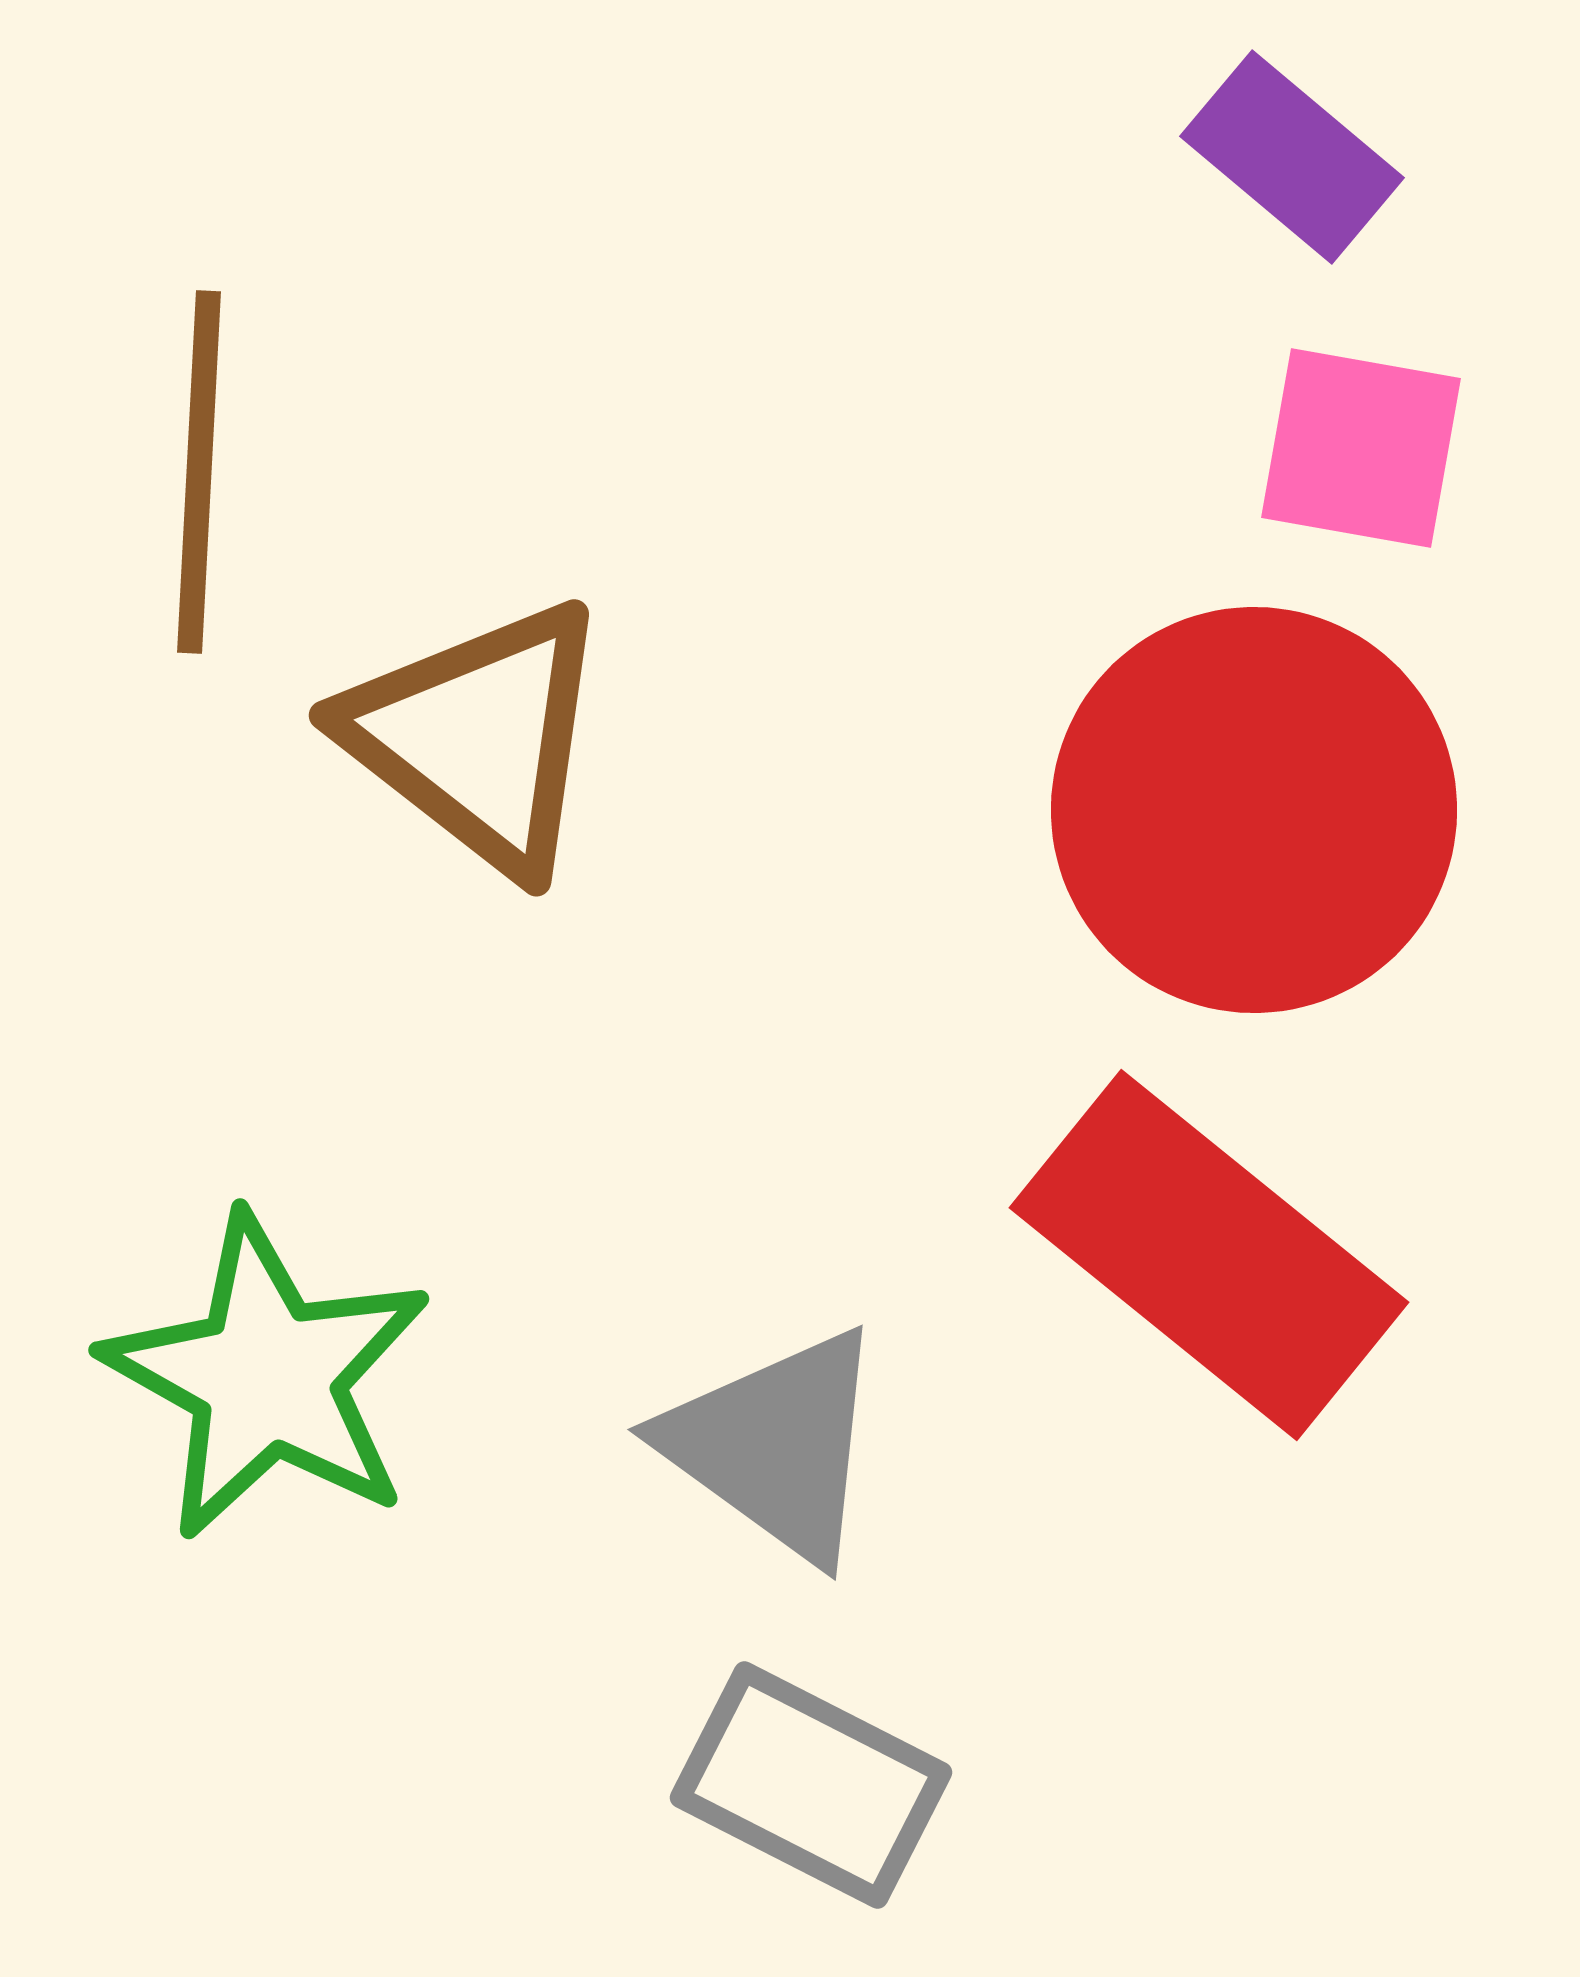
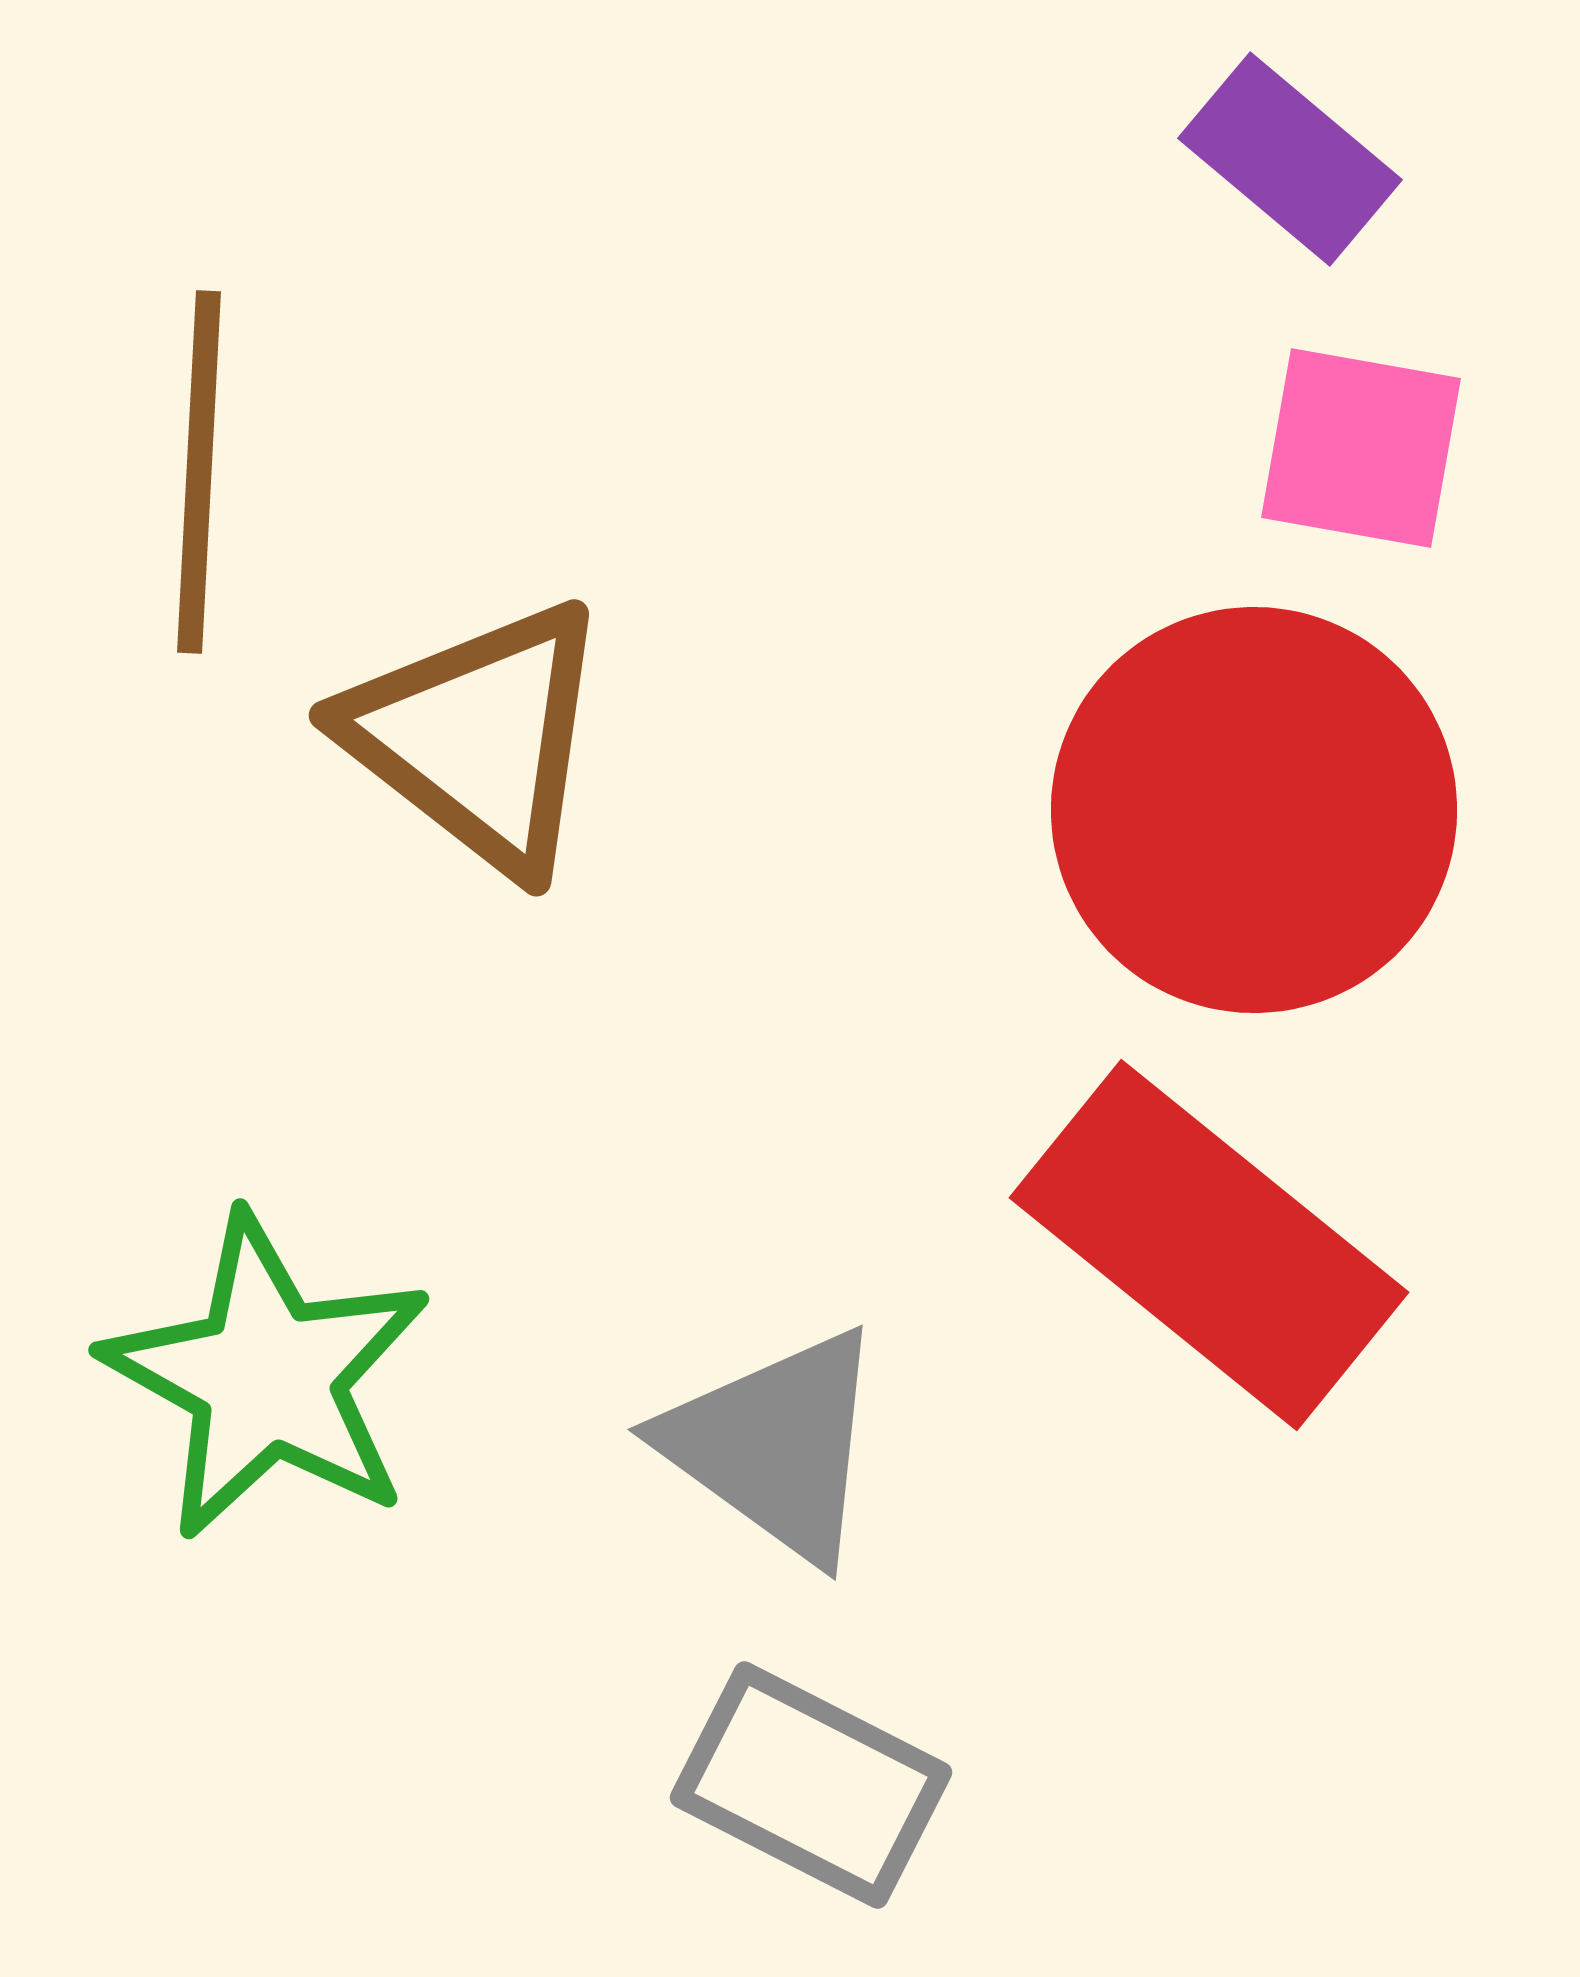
purple rectangle: moved 2 px left, 2 px down
red rectangle: moved 10 px up
